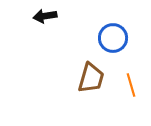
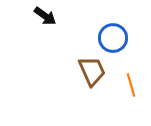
black arrow: rotated 135 degrees counterclockwise
brown trapezoid: moved 1 px right, 7 px up; rotated 40 degrees counterclockwise
